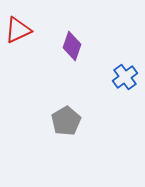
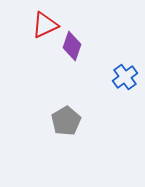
red triangle: moved 27 px right, 5 px up
